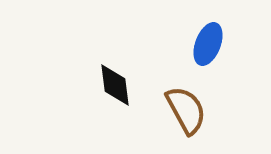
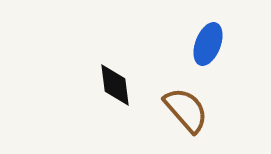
brown semicircle: rotated 12 degrees counterclockwise
